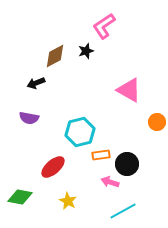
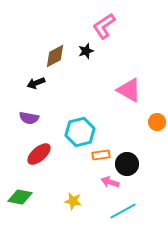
red ellipse: moved 14 px left, 13 px up
yellow star: moved 5 px right; rotated 18 degrees counterclockwise
